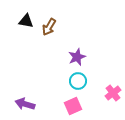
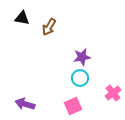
black triangle: moved 4 px left, 3 px up
purple star: moved 5 px right; rotated 12 degrees clockwise
cyan circle: moved 2 px right, 3 px up
